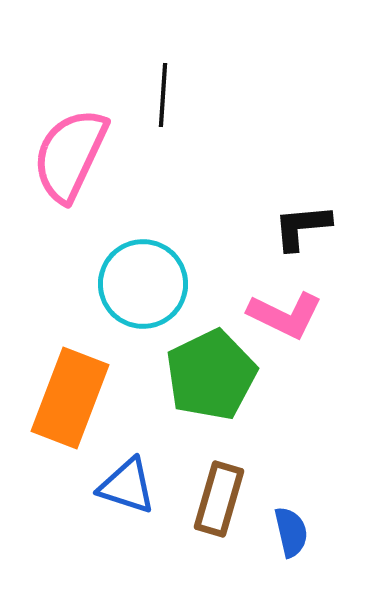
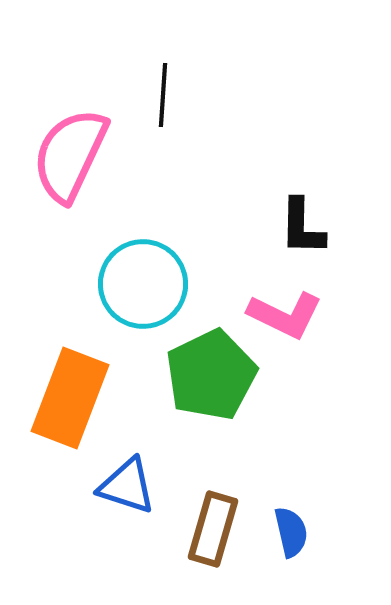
black L-shape: rotated 84 degrees counterclockwise
brown rectangle: moved 6 px left, 30 px down
